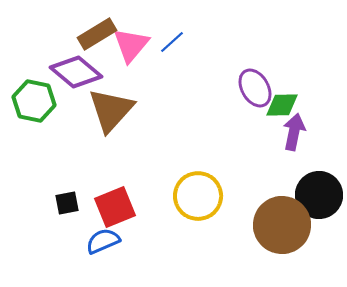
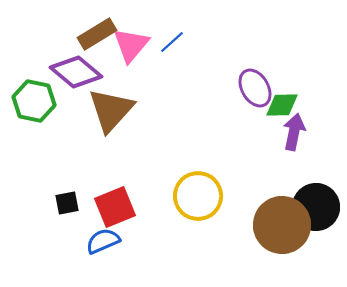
black circle: moved 3 px left, 12 px down
